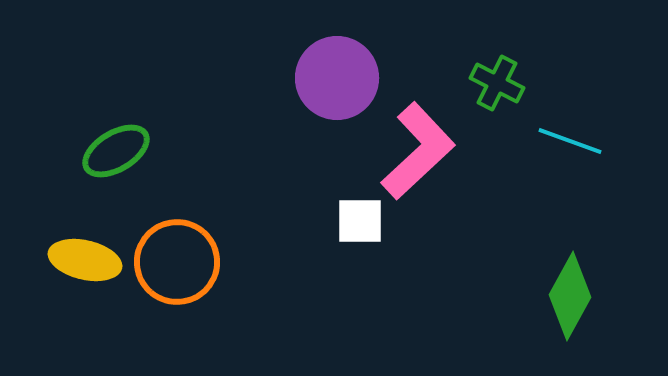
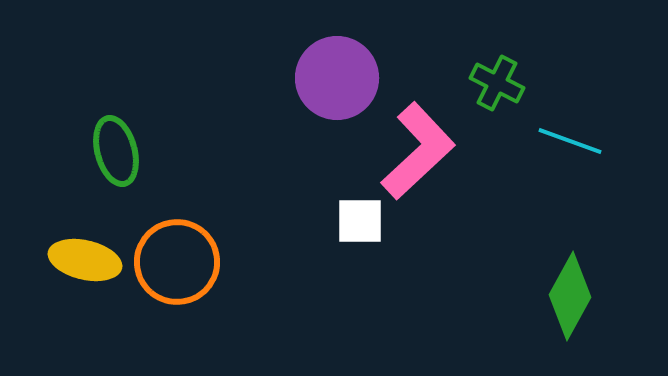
green ellipse: rotated 74 degrees counterclockwise
